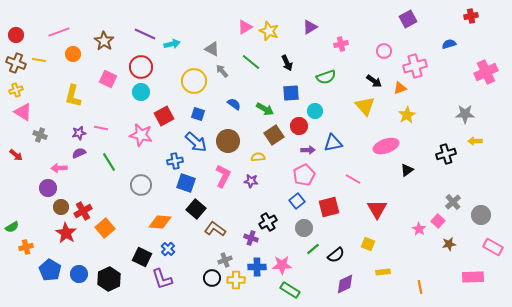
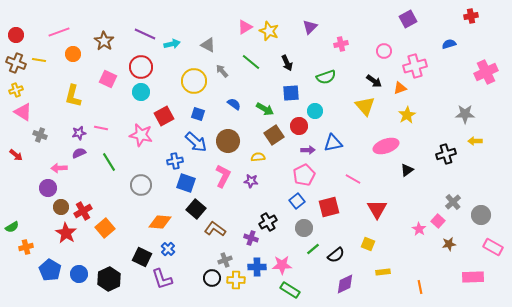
purple triangle at (310, 27): rotated 14 degrees counterclockwise
gray triangle at (212, 49): moved 4 px left, 4 px up
